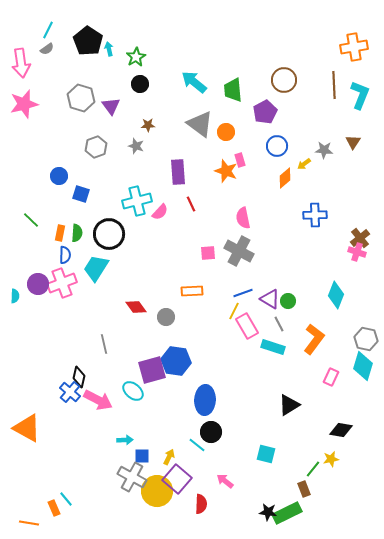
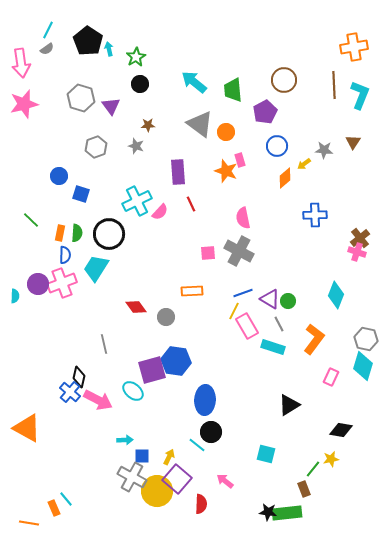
cyan cross at (137, 201): rotated 12 degrees counterclockwise
green rectangle at (287, 513): rotated 20 degrees clockwise
